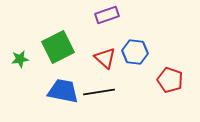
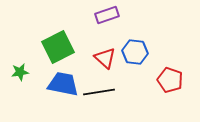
green star: moved 13 px down
blue trapezoid: moved 7 px up
